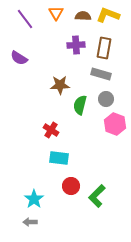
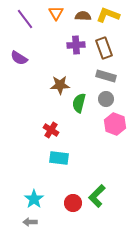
brown rectangle: rotated 30 degrees counterclockwise
gray rectangle: moved 5 px right, 2 px down
green semicircle: moved 1 px left, 2 px up
red circle: moved 2 px right, 17 px down
